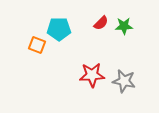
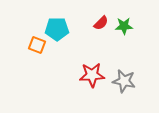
cyan pentagon: moved 2 px left
